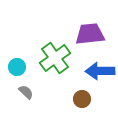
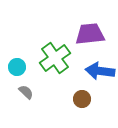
blue arrow: rotated 8 degrees clockwise
